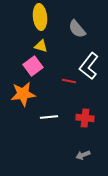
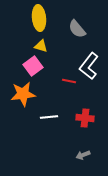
yellow ellipse: moved 1 px left, 1 px down
